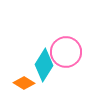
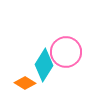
orange diamond: moved 1 px right
